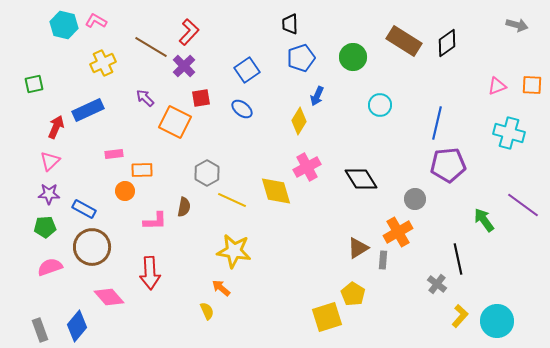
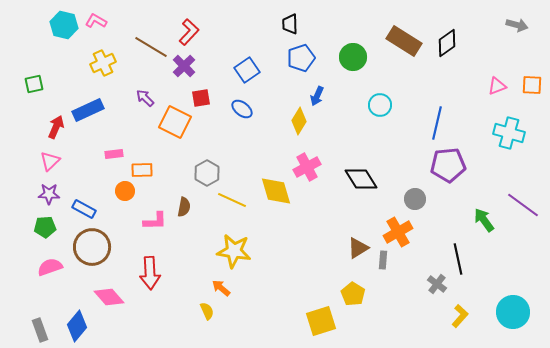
yellow square at (327, 317): moved 6 px left, 4 px down
cyan circle at (497, 321): moved 16 px right, 9 px up
